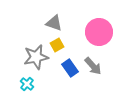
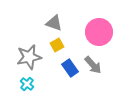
gray star: moved 7 px left
gray arrow: moved 1 px up
